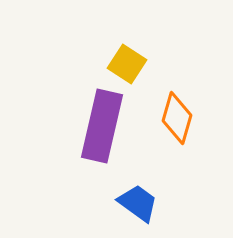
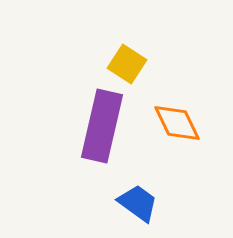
orange diamond: moved 5 px down; rotated 42 degrees counterclockwise
